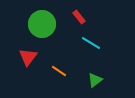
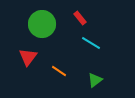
red rectangle: moved 1 px right, 1 px down
